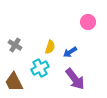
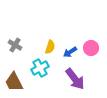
pink circle: moved 3 px right, 26 px down
